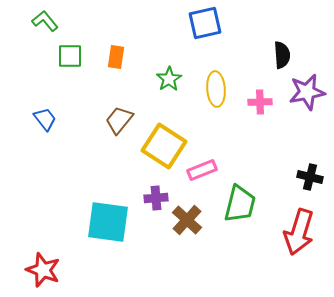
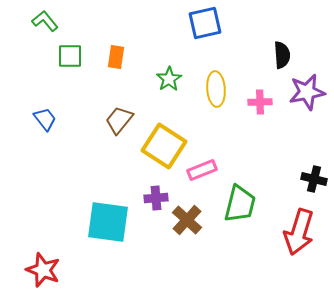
black cross: moved 4 px right, 2 px down
